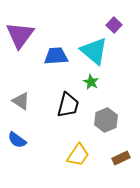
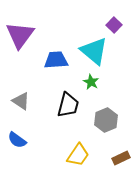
blue trapezoid: moved 4 px down
